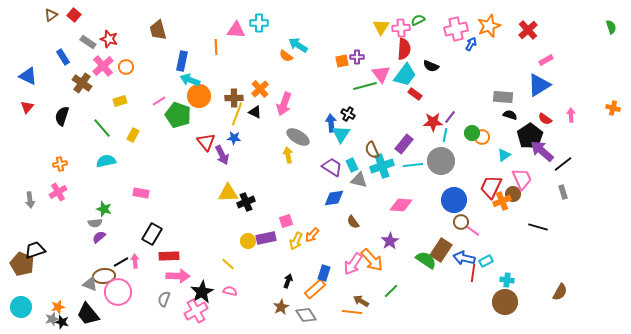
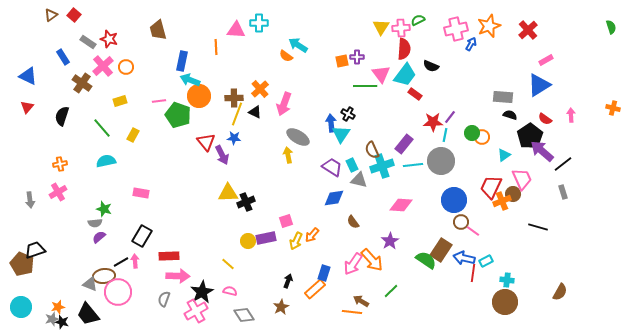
green line at (365, 86): rotated 15 degrees clockwise
pink line at (159, 101): rotated 24 degrees clockwise
black rectangle at (152, 234): moved 10 px left, 2 px down
gray diamond at (306, 315): moved 62 px left
